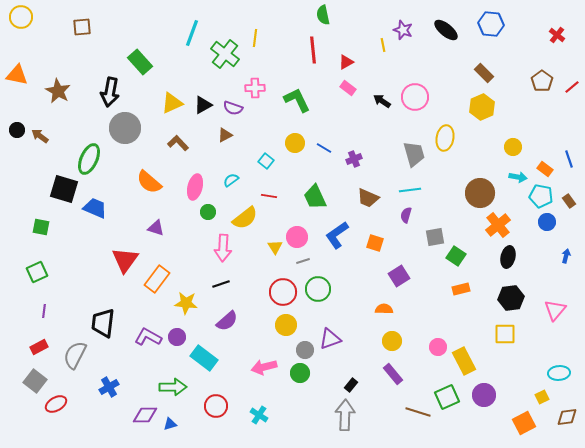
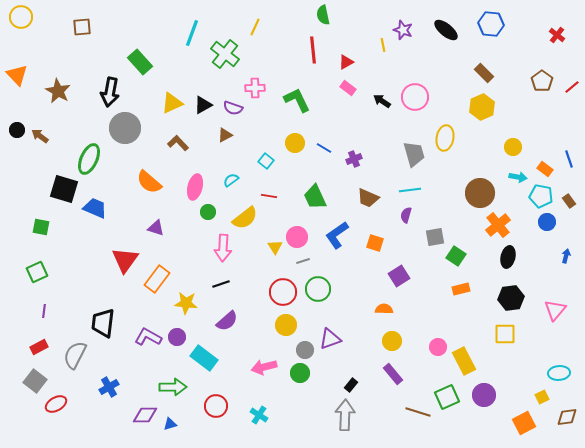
yellow line at (255, 38): moved 11 px up; rotated 18 degrees clockwise
orange triangle at (17, 75): rotated 35 degrees clockwise
